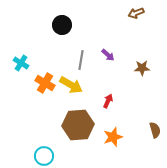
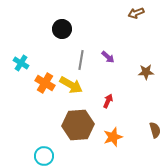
black circle: moved 4 px down
purple arrow: moved 2 px down
brown star: moved 4 px right, 4 px down
